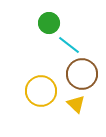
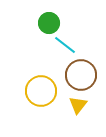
cyan line: moved 4 px left
brown circle: moved 1 px left, 1 px down
yellow triangle: moved 2 px right, 1 px down; rotated 24 degrees clockwise
